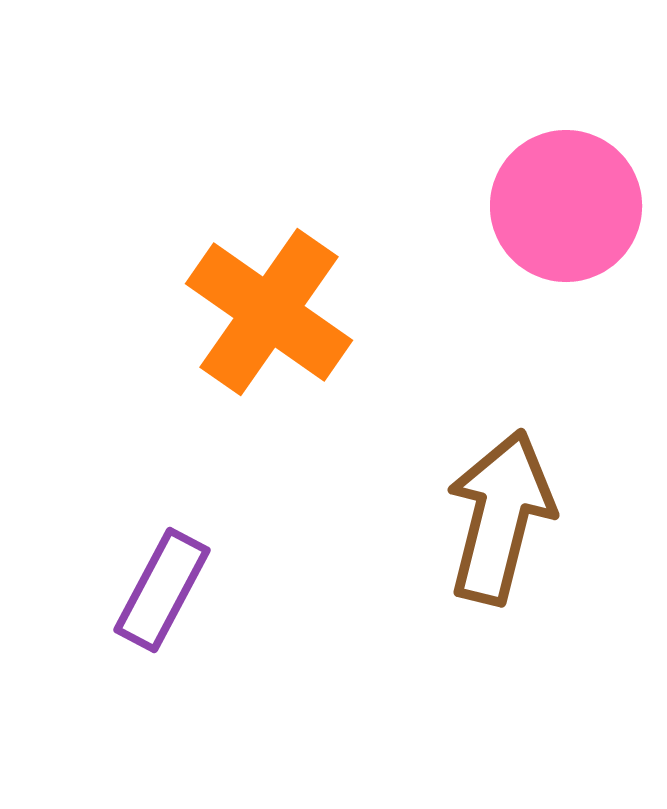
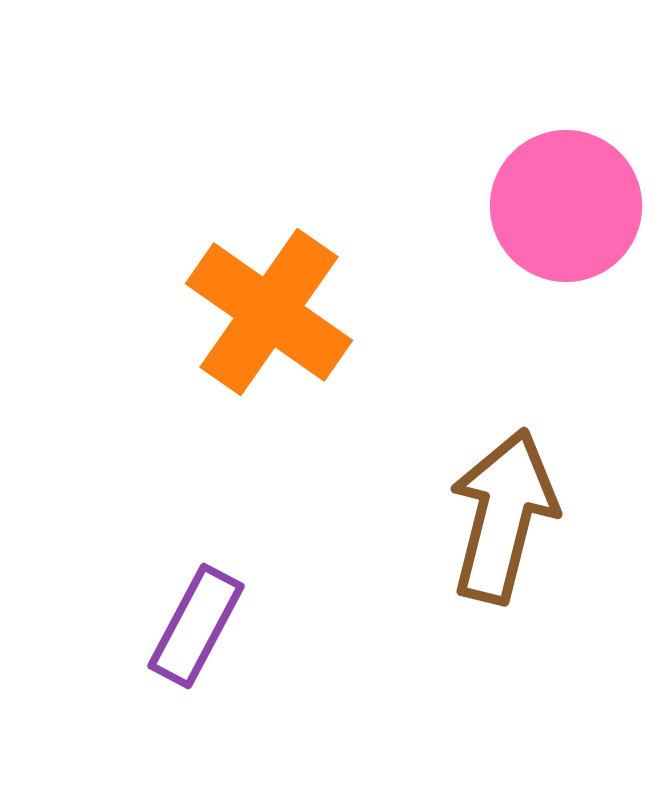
brown arrow: moved 3 px right, 1 px up
purple rectangle: moved 34 px right, 36 px down
